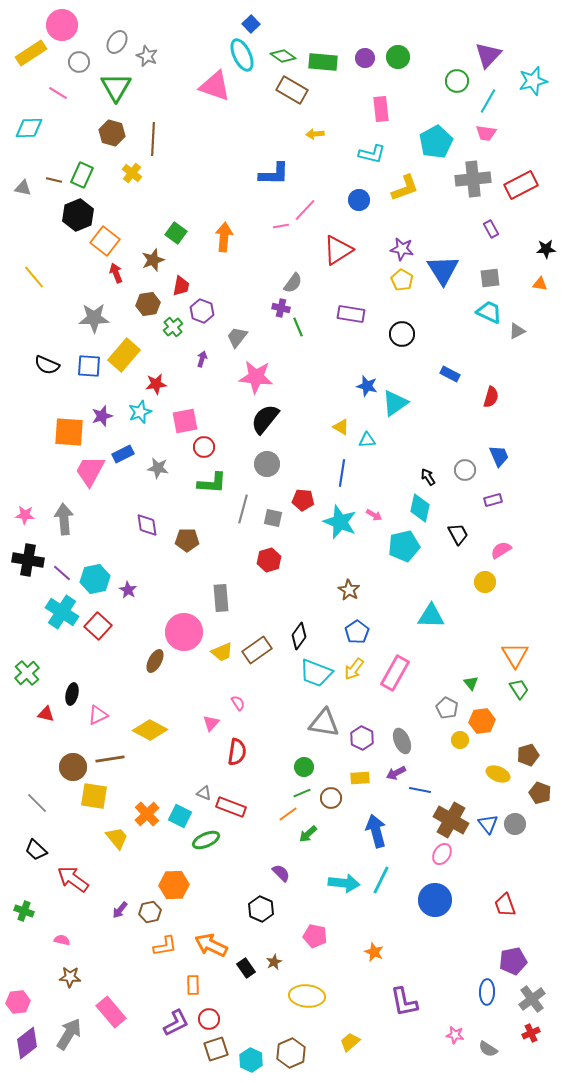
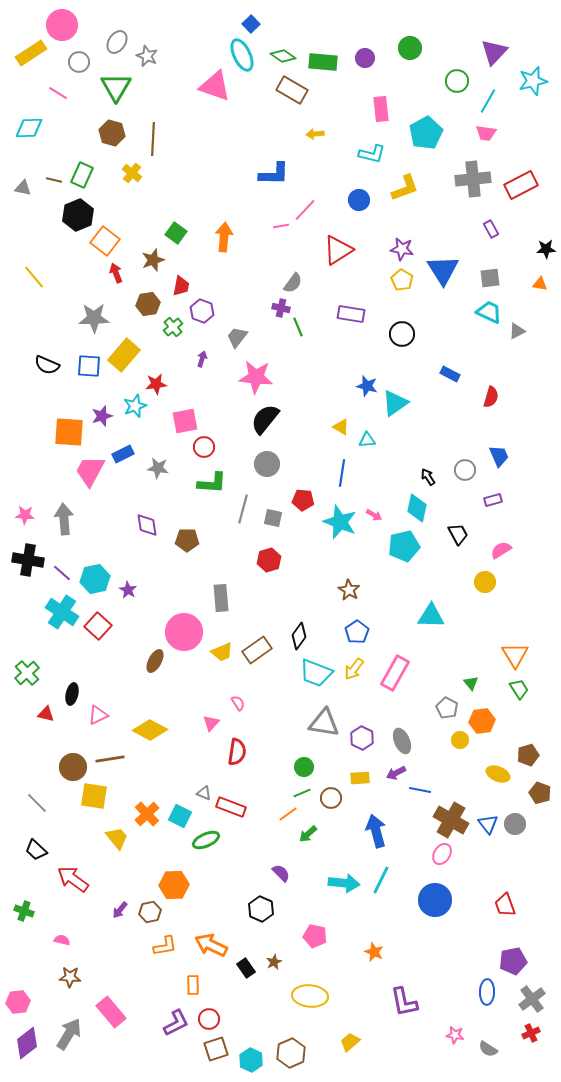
purple triangle at (488, 55): moved 6 px right, 3 px up
green circle at (398, 57): moved 12 px right, 9 px up
cyan pentagon at (436, 142): moved 10 px left, 9 px up
cyan star at (140, 412): moved 5 px left, 6 px up
cyan diamond at (420, 508): moved 3 px left
yellow ellipse at (307, 996): moved 3 px right
